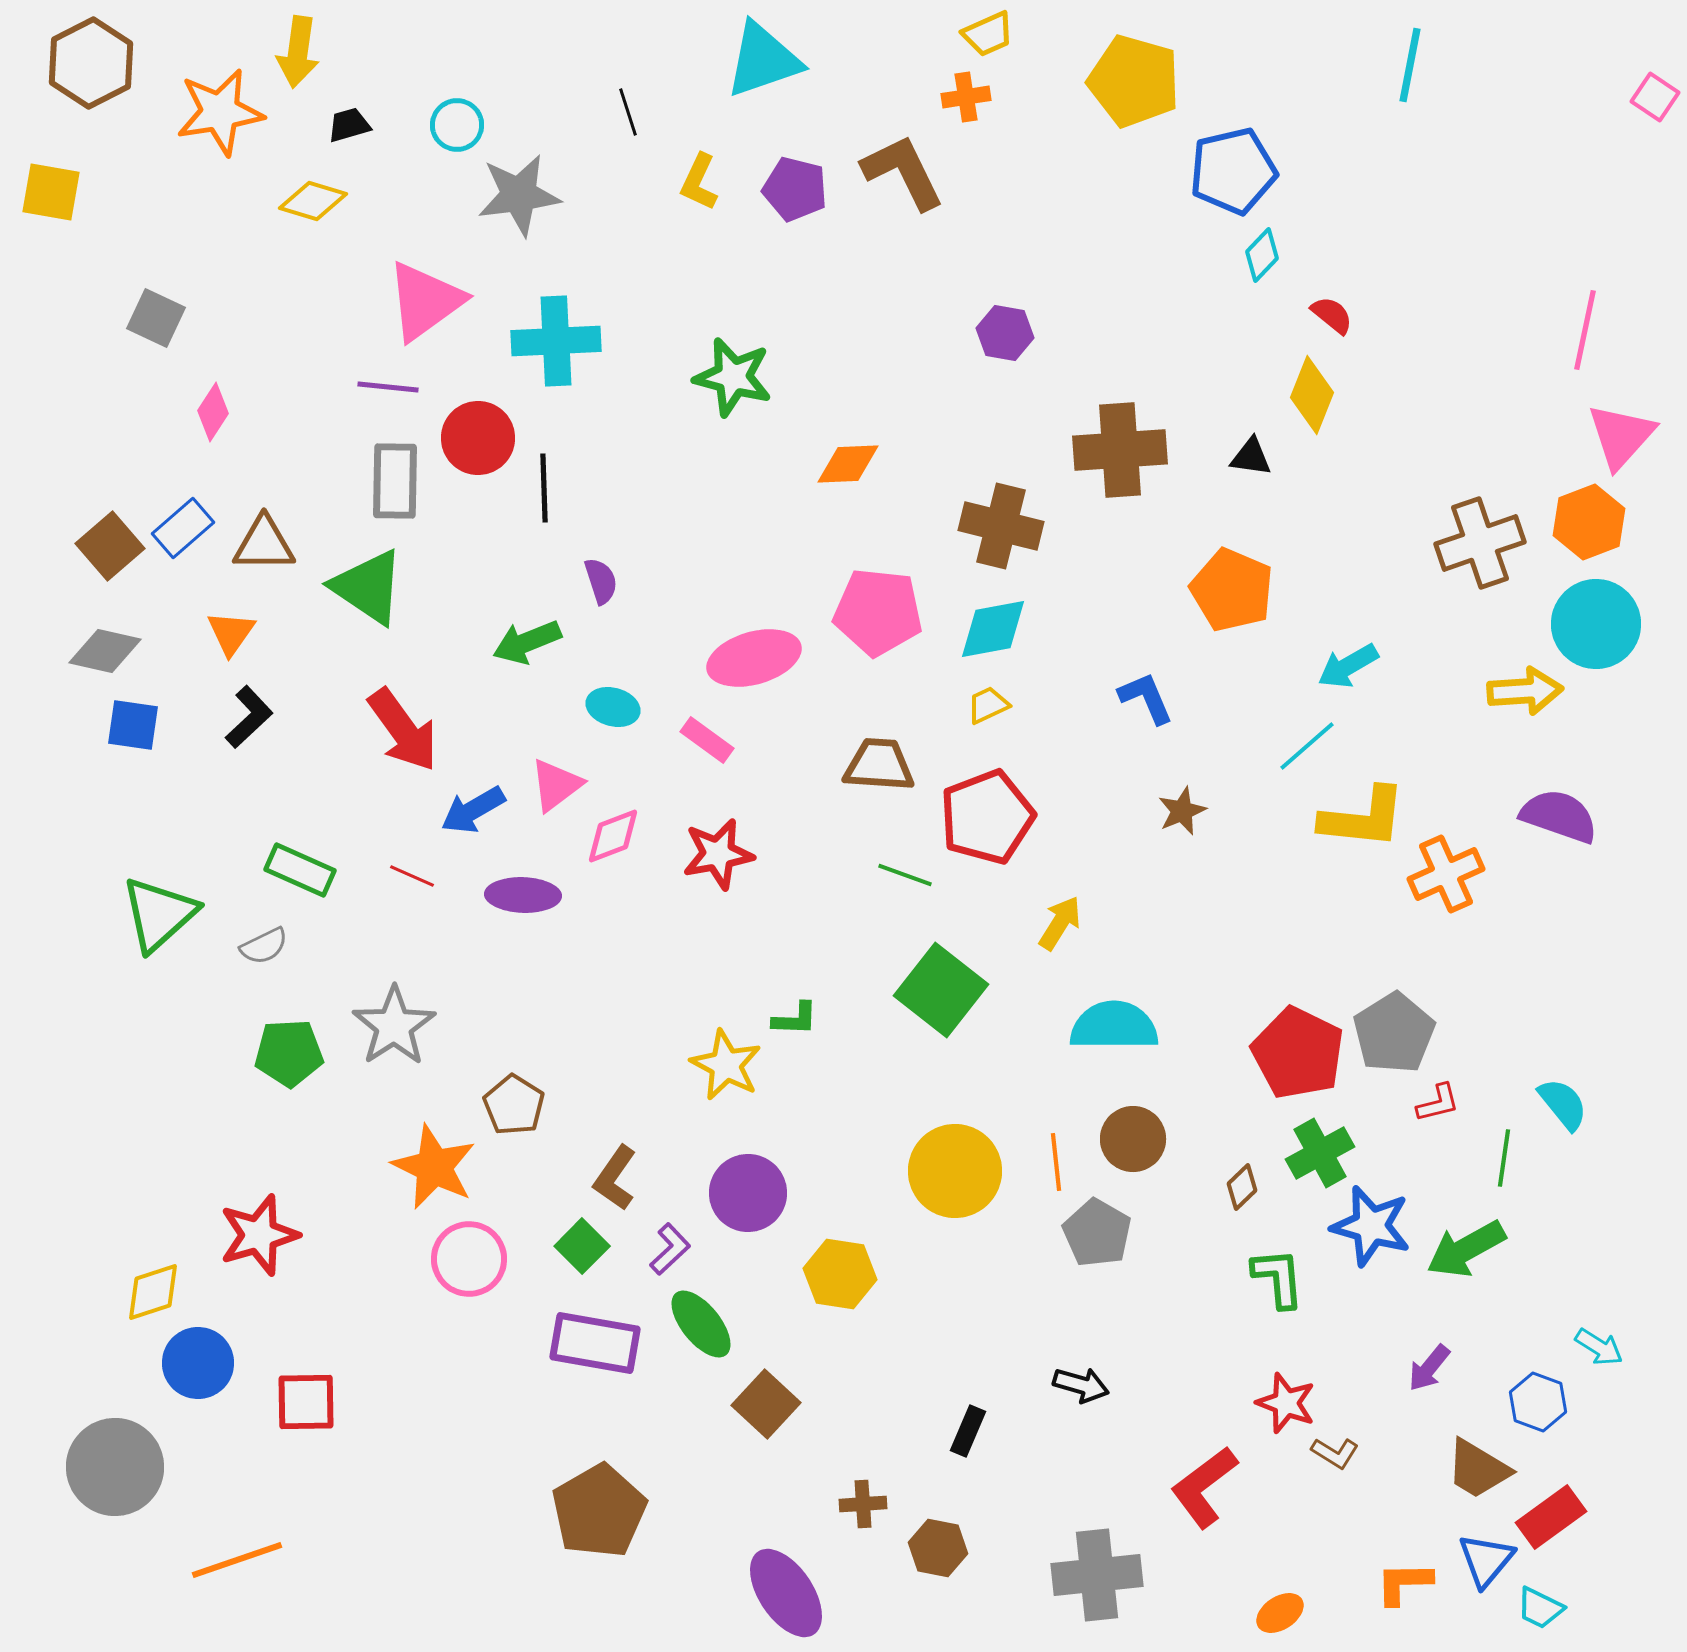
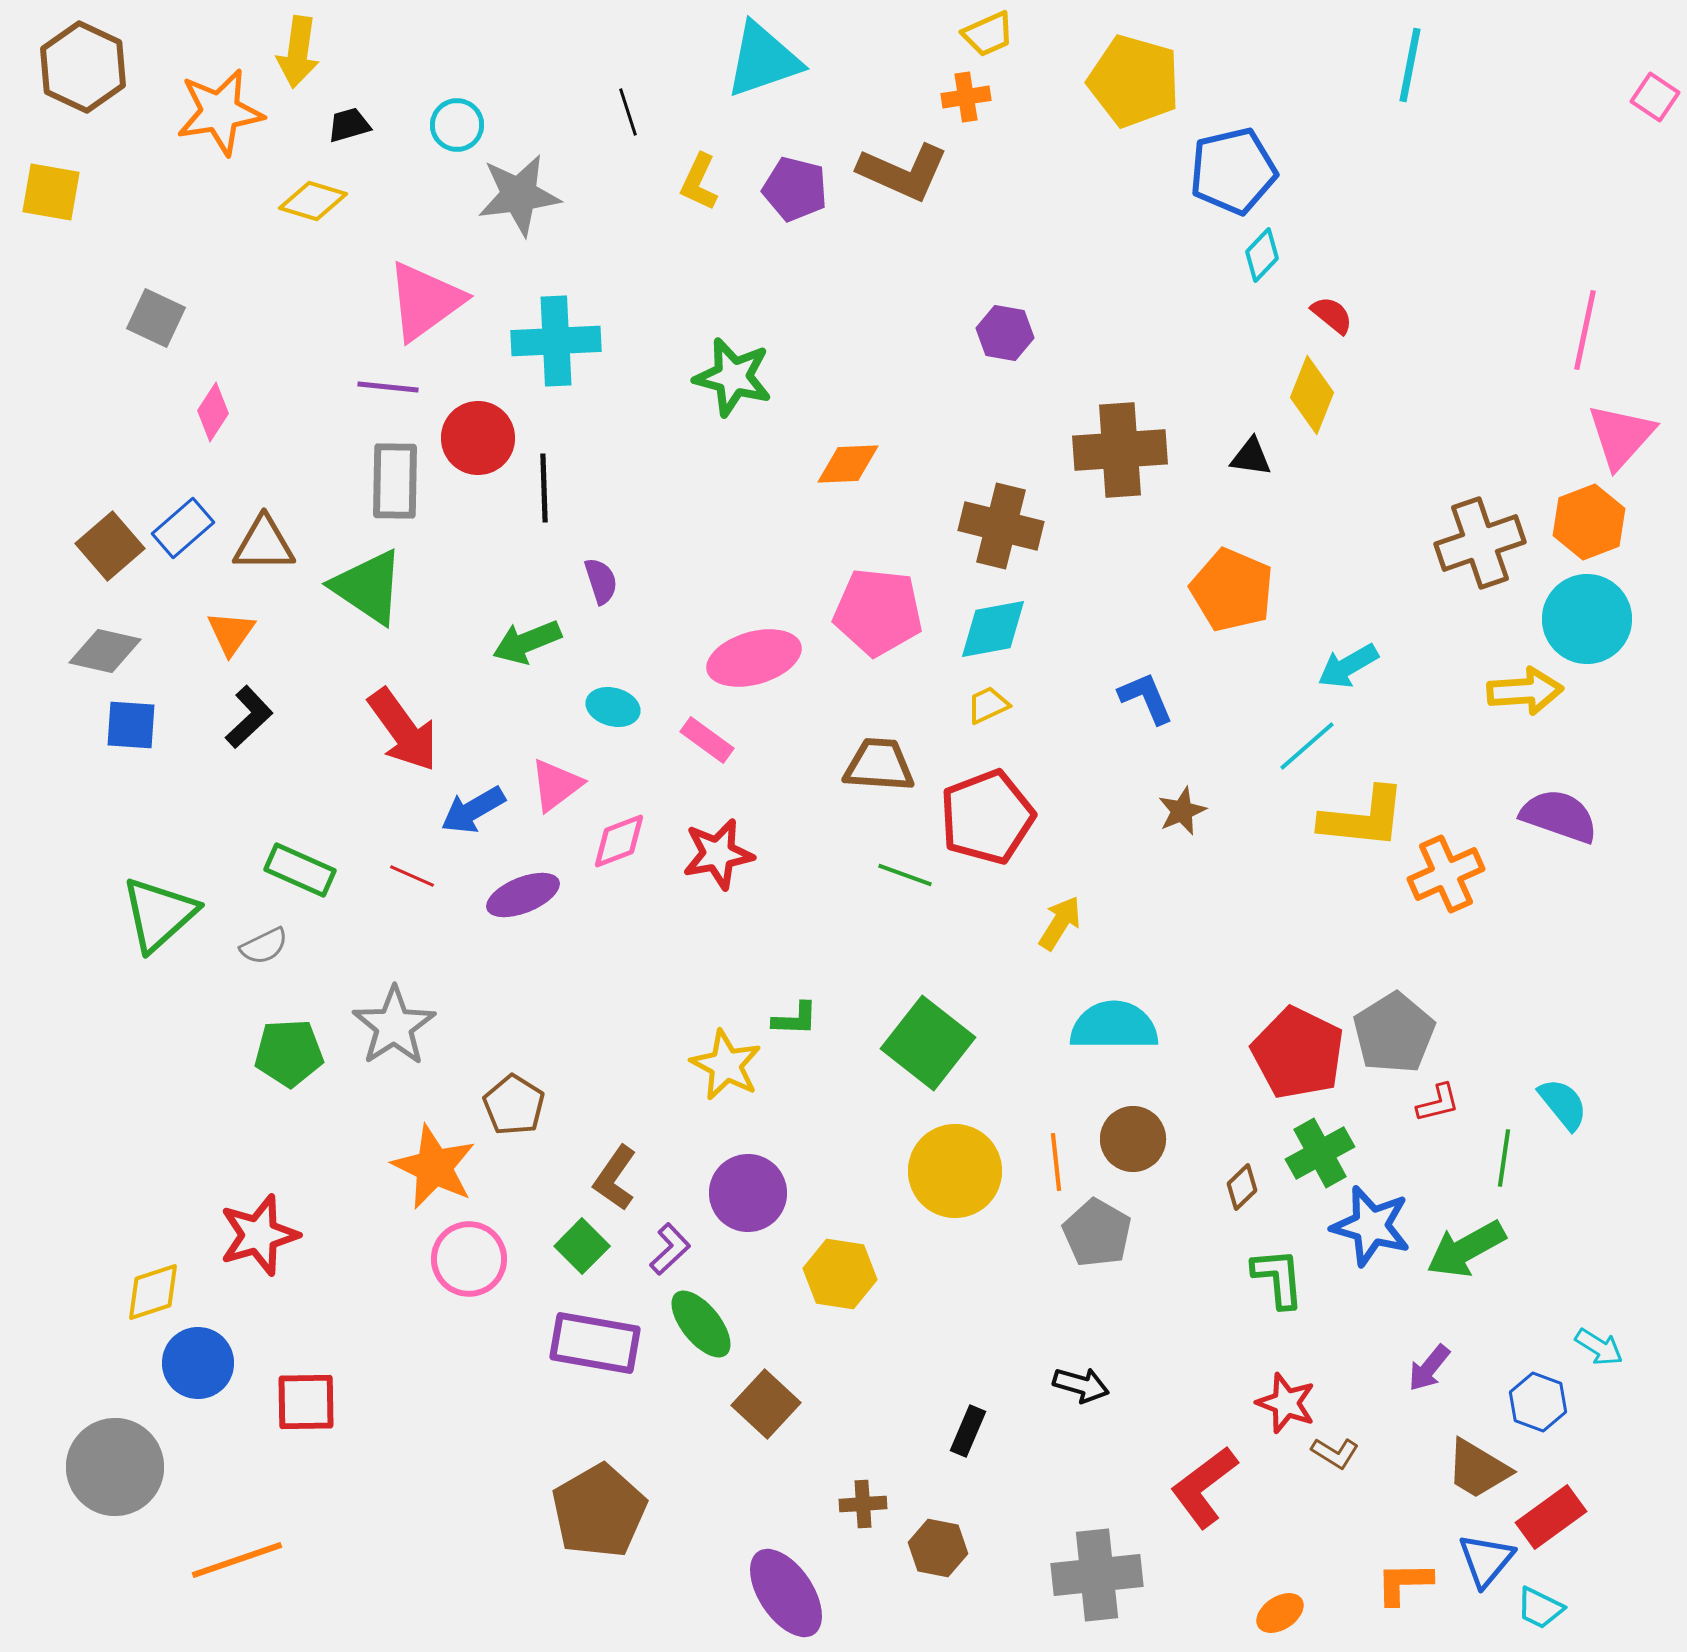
brown hexagon at (91, 63): moved 8 px left, 4 px down; rotated 8 degrees counterclockwise
brown L-shape at (903, 172): rotated 140 degrees clockwise
cyan circle at (1596, 624): moved 9 px left, 5 px up
blue square at (133, 725): moved 2 px left; rotated 4 degrees counterclockwise
pink diamond at (613, 836): moved 6 px right, 5 px down
purple ellipse at (523, 895): rotated 24 degrees counterclockwise
green square at (941, 990): moved 13 px left, 53 px down
